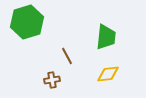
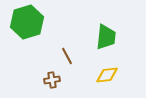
yellow diamond: moved 1 px left, 1 px down
